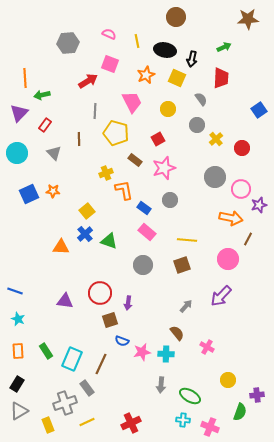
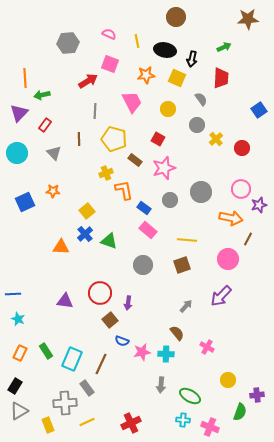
orange star at (146, 75): rotated 18 degrees clockwise
yellow pentagon at (116, 133): moved 2 px left, 6 px down
red square at (158, 139): rotated 32 degrees counterclockwise
gray circle at (215, 177): moved 14 px left, 15 px down
blue square at (29, 194): moved 4 px left, 8 px down
pink rectangle at (147, 232): moved 1 px right, 2 px up
blue line at (15, 291): moved 2 px left, 3 px down; rotated 21 degrees counterclockwise
brown square at (110, 320): rotated 21 degrees counterclockwise
orange rectangle at (18, 351): moved 2 px right, 2 px down; rotated 28 degrees clockwise
black rectangle at (17, 384): moved 2 px left, 2 px down
gray cross at (65, 403): rotated 15 degrees clockwise
